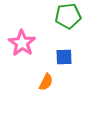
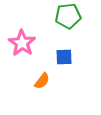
orange semicircle: moved 4 px left, 1 px up; rotated 12 degrees clockwise
